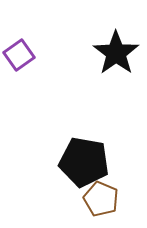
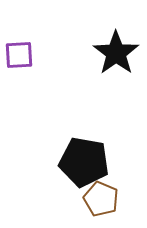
purple square: rotated 32 degrees clockwise
